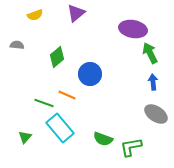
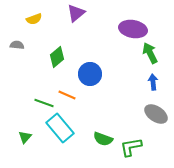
yellow semicircle: moved 1 px left, 4 px down
